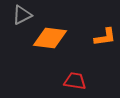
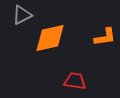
orange diamond: rotated 20 degrees counterclockwise
